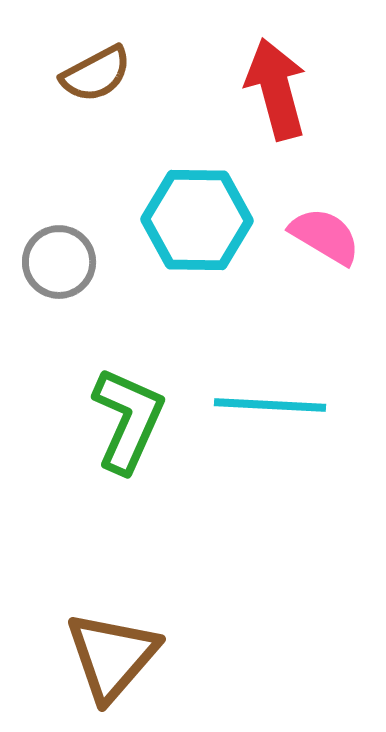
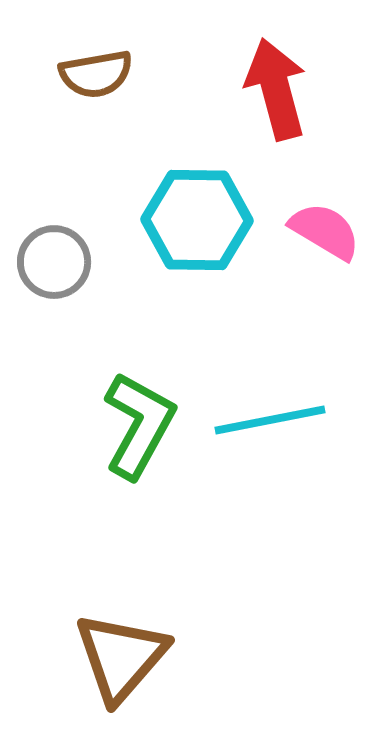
brown semicircle: rotated 18 degrees clockwise
pink semicircle: moved 5 px up
gray circle: moved 5 px left
cyan line: moved 15 px down; rotated 14 degrees counterclockwise
green L-shape: moved 11 px right, 5 px down; rotated 5 degrees clockwise
brown triangle: moved 9 px right, 1 px down
